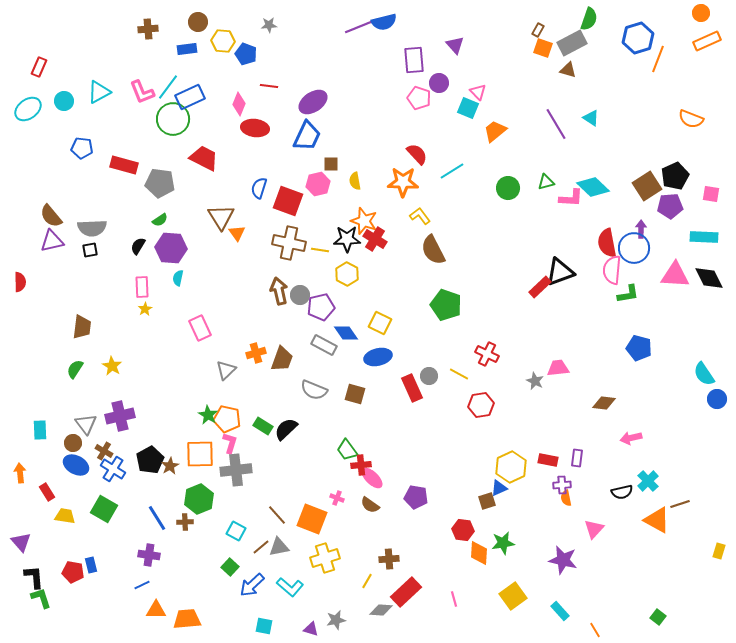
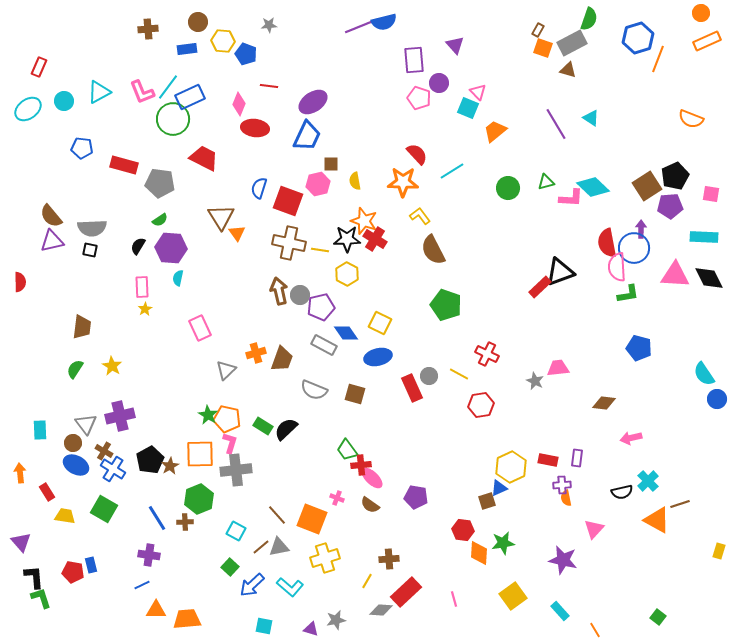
black square at (90, 250): rotated 21 degrees clockwise
pink semicircle at (612, 270): moved 5 px right, 3 px up; rotated 8 degrees counterclockwise
